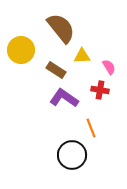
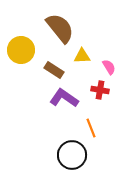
brown semicircle: moved 1 px left
brown rectangle: moved 2 px left
